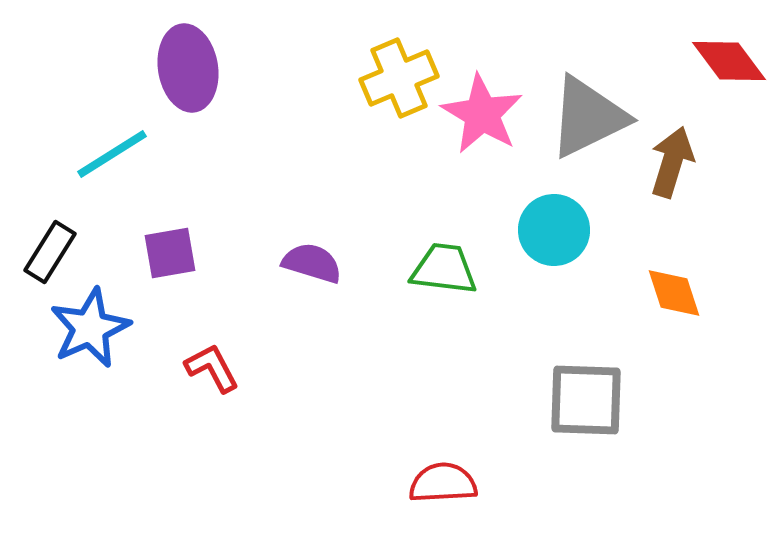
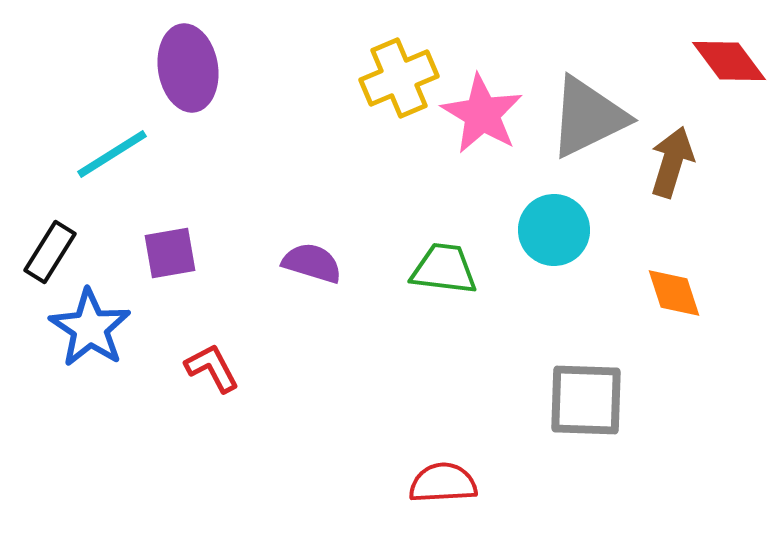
blue star: rotated 14 degrees counterclockwise
